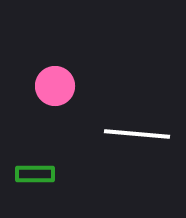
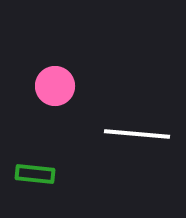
green rectangle: rotated 6 degrees clockwise
